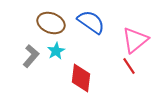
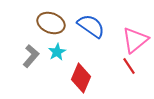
blue semicircle: moved 4 px down
cyan star: moved 1 px right, 1 px down
red diamond: rotated 16 degrees clockwise
